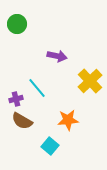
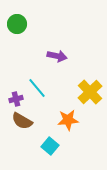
yellow cross: moved 11 px down
